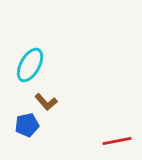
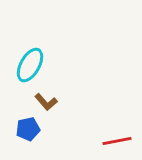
blue pentagon: moved 1 px right, 4 px down
